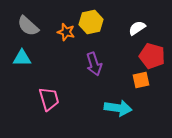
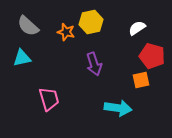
cyan triangle: rotated 12 degrees counterclockwise
